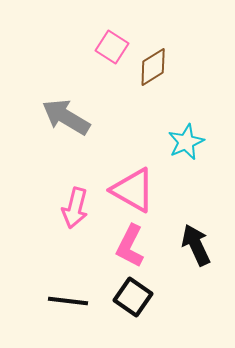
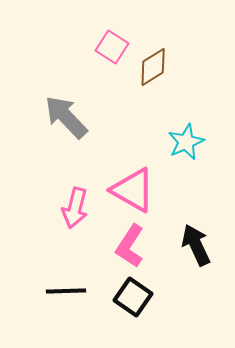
gray arrow: rotated 15 degrees clockwise
pink L-shape: rotated 6 degrees clockwise
black line: moved 2 px left, 10 px up; rotated 9 degrees counterclockwise
